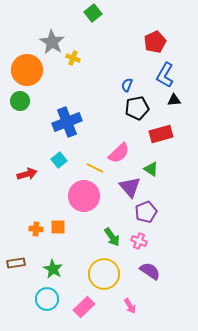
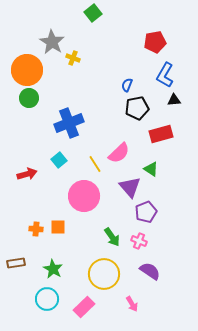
red pentagon: rotated 15 degrees clockwise
green circle: moved 9 px right, 3 px up
blue cross: moved 2 px right, 1 px down
yellow line: moved 4 px up; rotated 30 degrees clockwise
pink arrow: moved 2 px right, 2 px up
